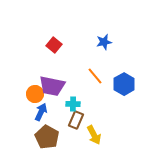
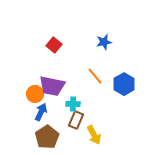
brown pentagon: rotated 10 degrees clockwise
